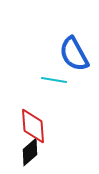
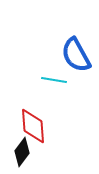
blue semicircle: moved 2 px right, 1 px down
black diamond: moved 8 px left; rotated 12 degrees counterclockwise
